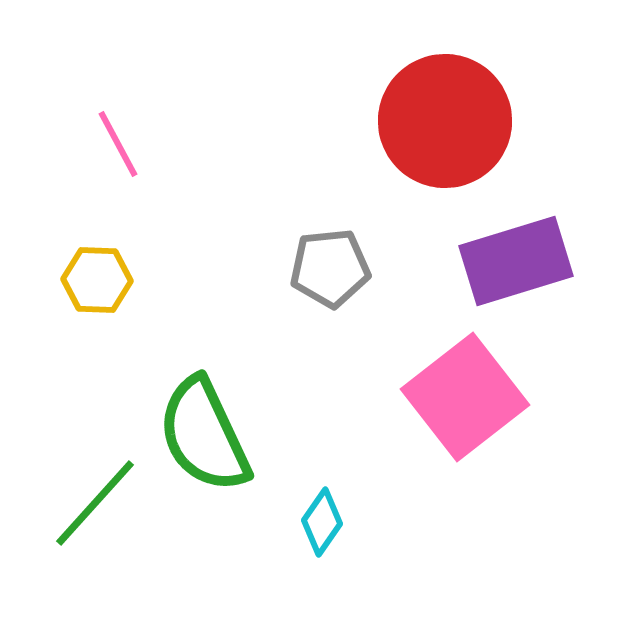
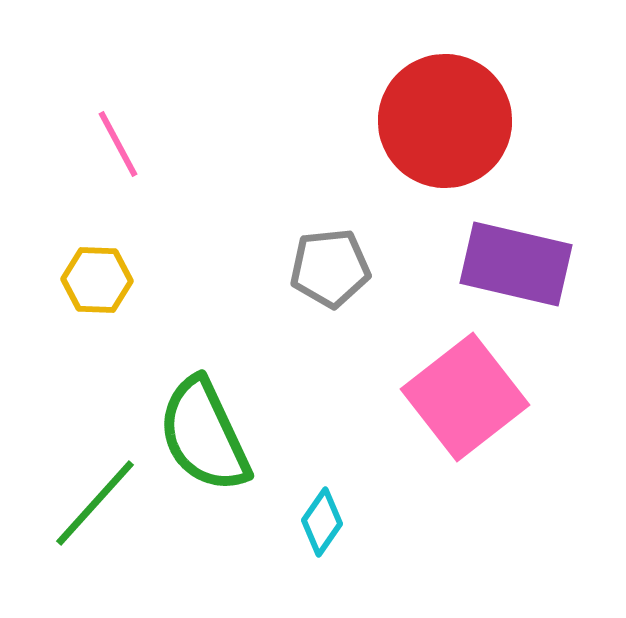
purple rectangle: moved 3 px down; rotated 30 degrees clockwise
